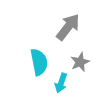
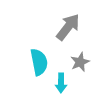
cyan arrow: rotated 18 degrees counterclockwise
